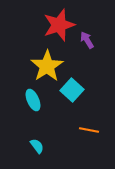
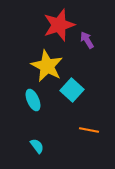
yellow star: rotated 12 degrees counterclockwise
